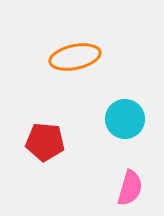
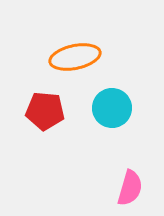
cyan circle: moved 13 px left, 11 px up
red pentagon: moved 31 px up
